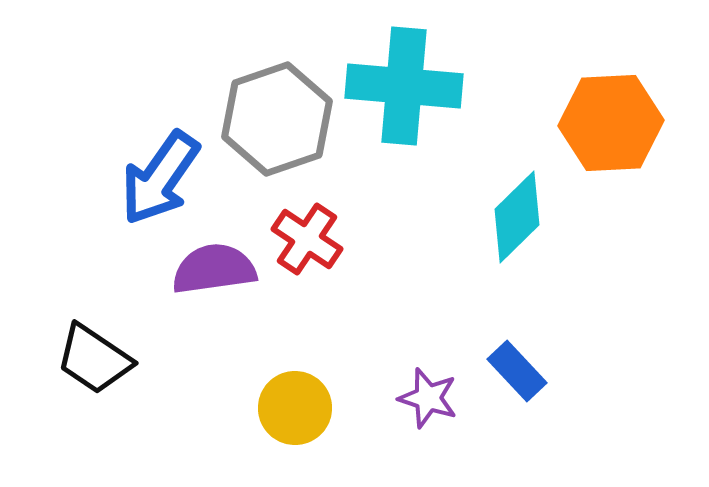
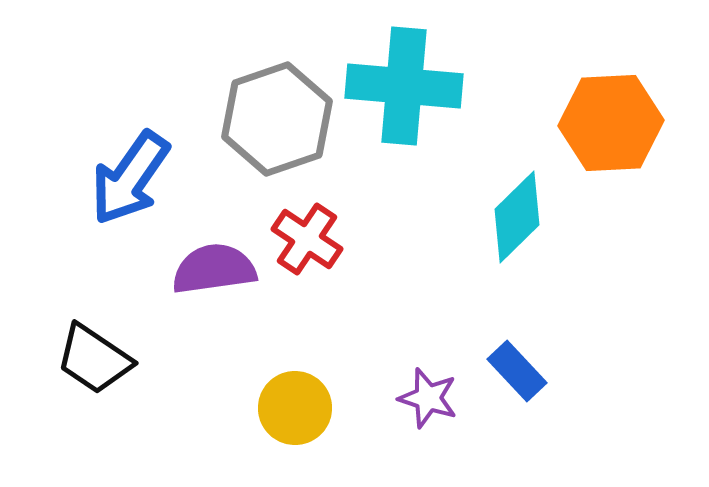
blue arrow: moved 30 px left
